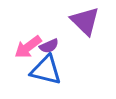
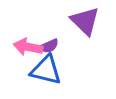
pink arrow: rotated 48 degrees clockwise
